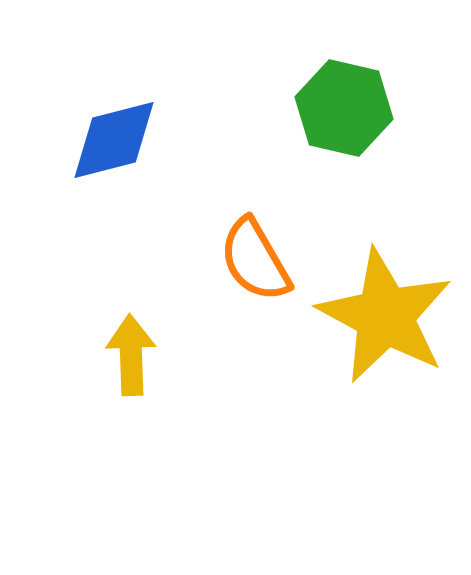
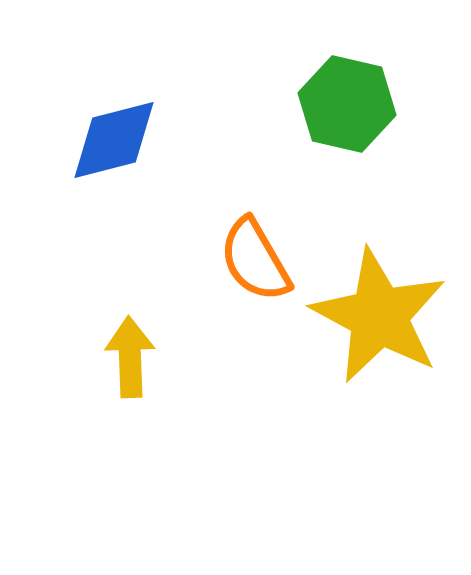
green hexagon: moved 3 px right, 4 px up
yellow star: moved 6 px left
yellow arrow: moved 1 px left, 2 px down
